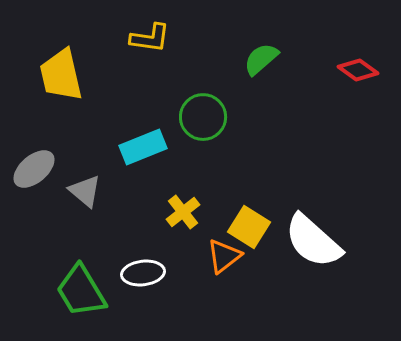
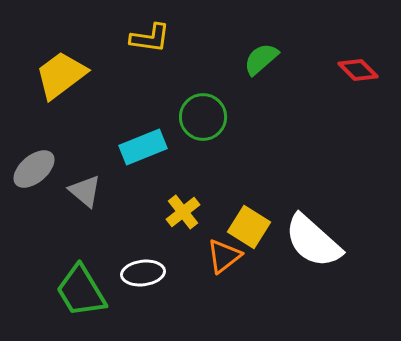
red diamond: rotated 9 degrees clockwise
yellow trapezoid: rotated 66 degrees clockwise
